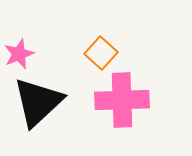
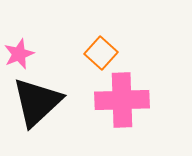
black triangle: moved 1 px left
